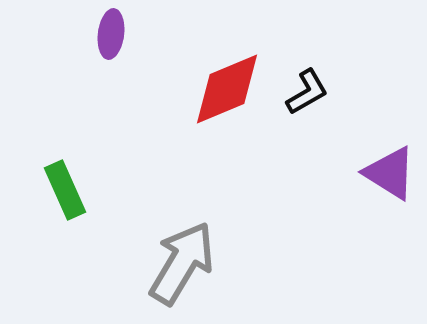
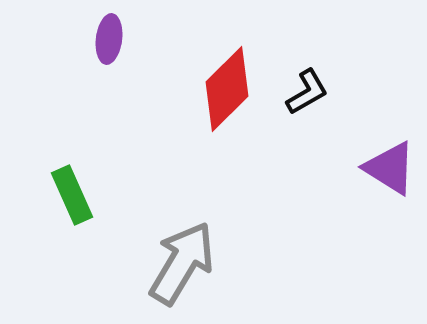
purple ellipse: moved 2 px left, 5 px down
red diamond: rotated 22 degrees counterclockwise
purple triangle: moved 5 px up
green rectangle: moved 7 px right, 5 px down
